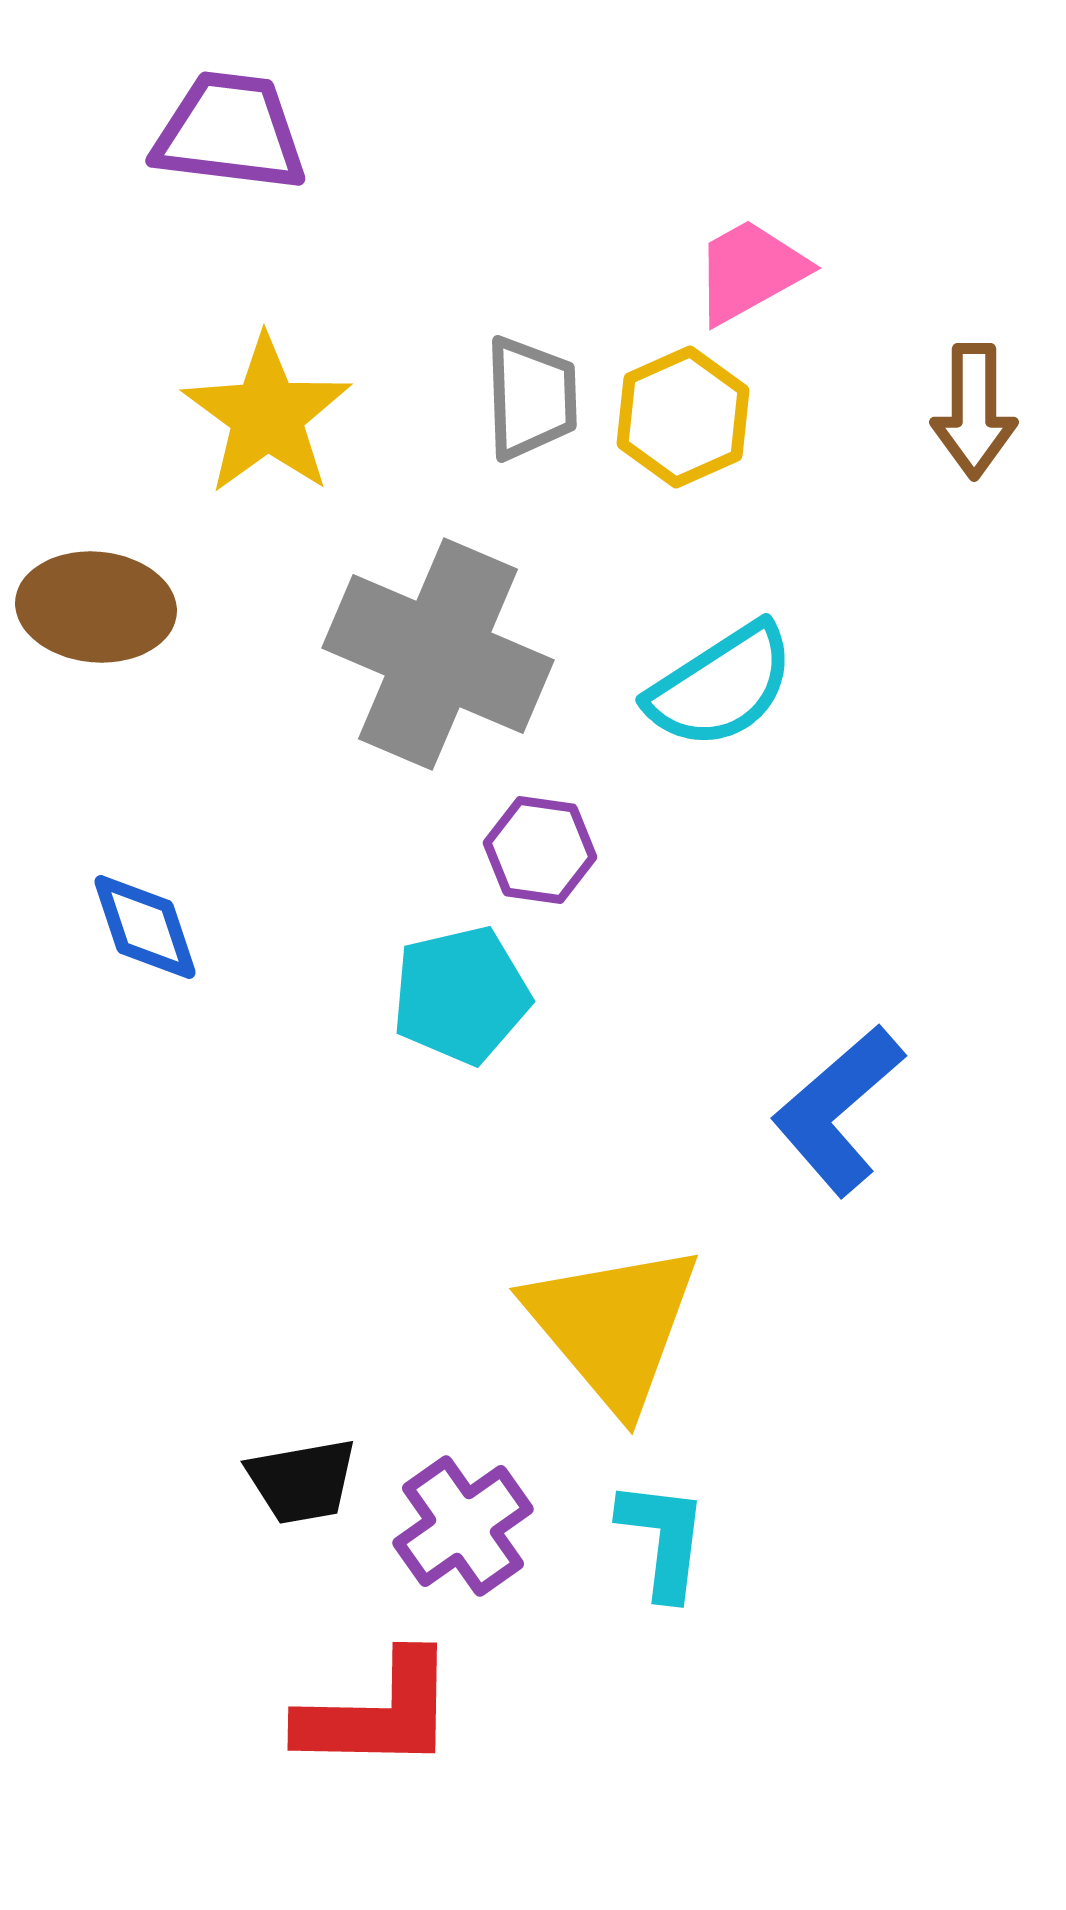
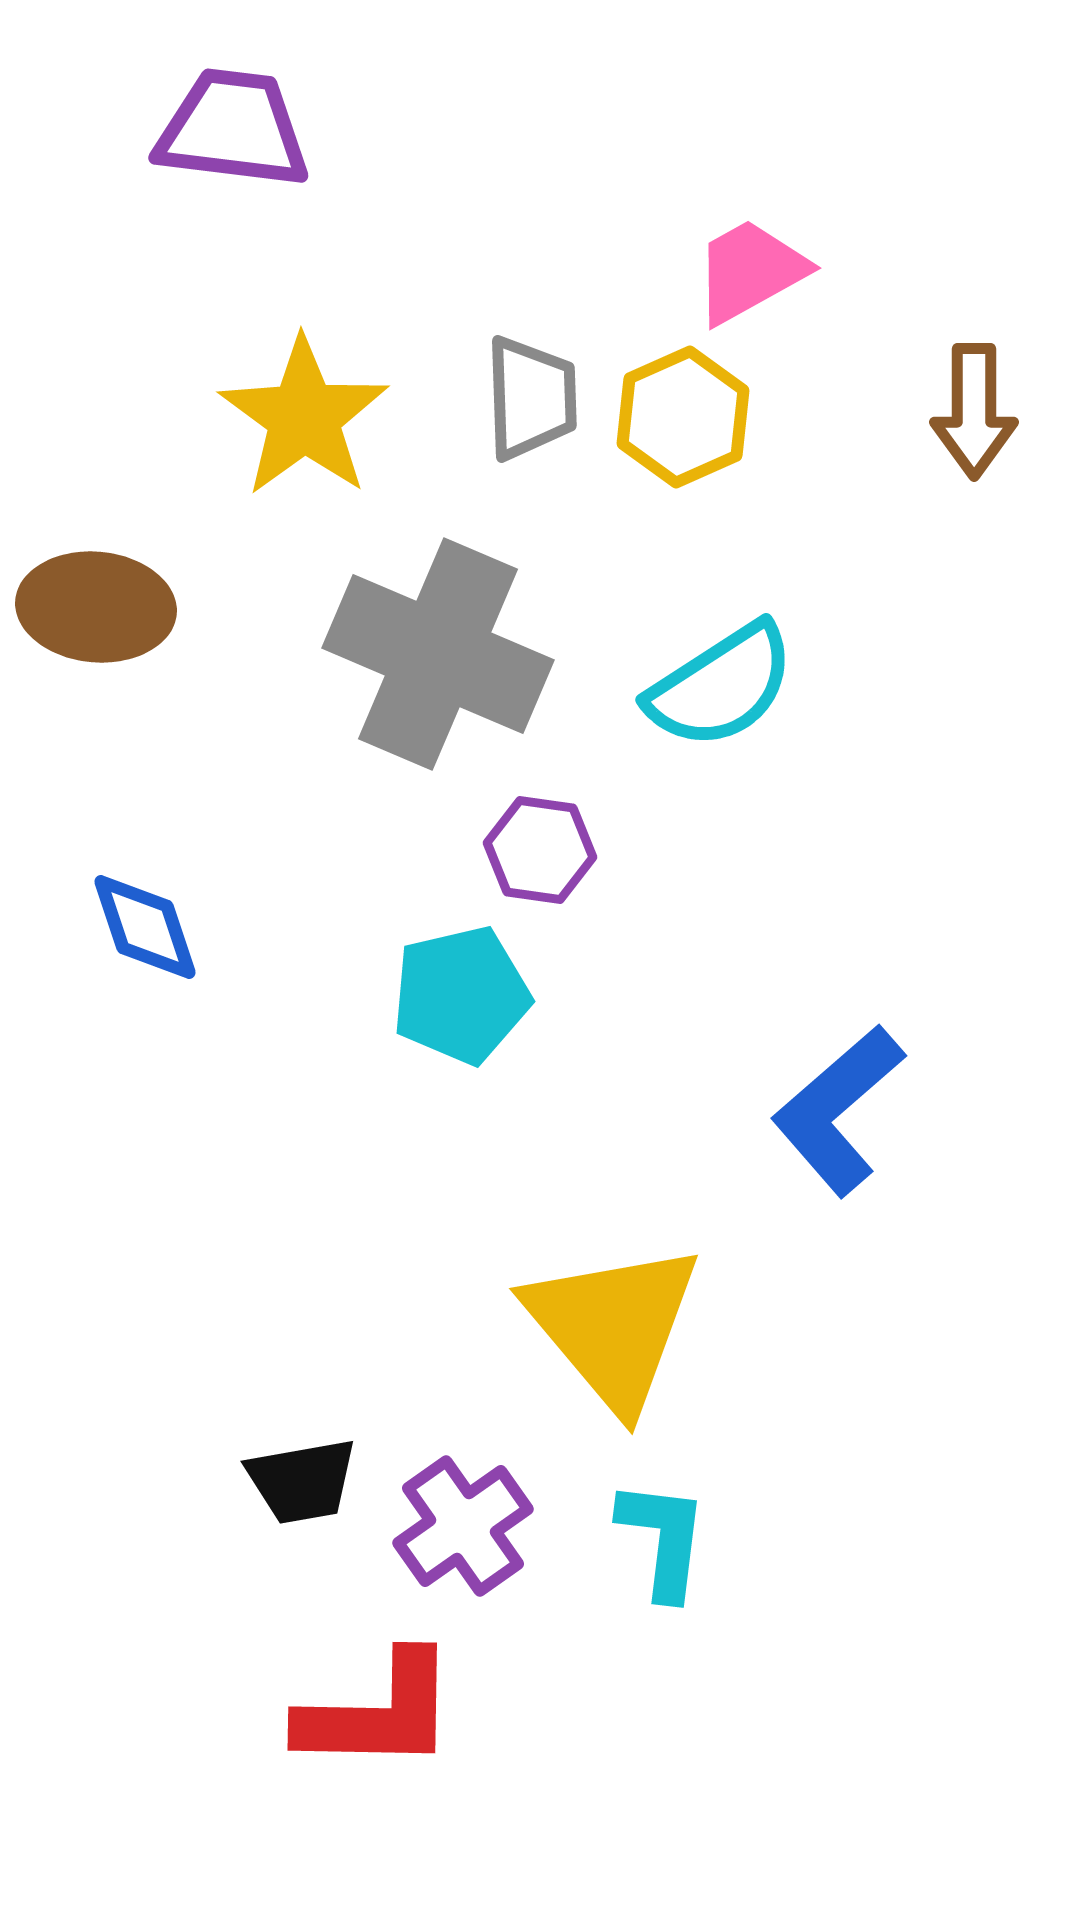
purple trapezoid: moved 3 px right, 3 px up
yellow star: moved 37 px right, 2 px down
